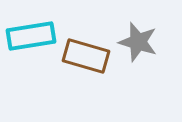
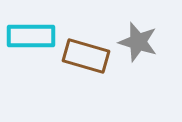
cyan rectangle: rotated 9 degrees clockwise
